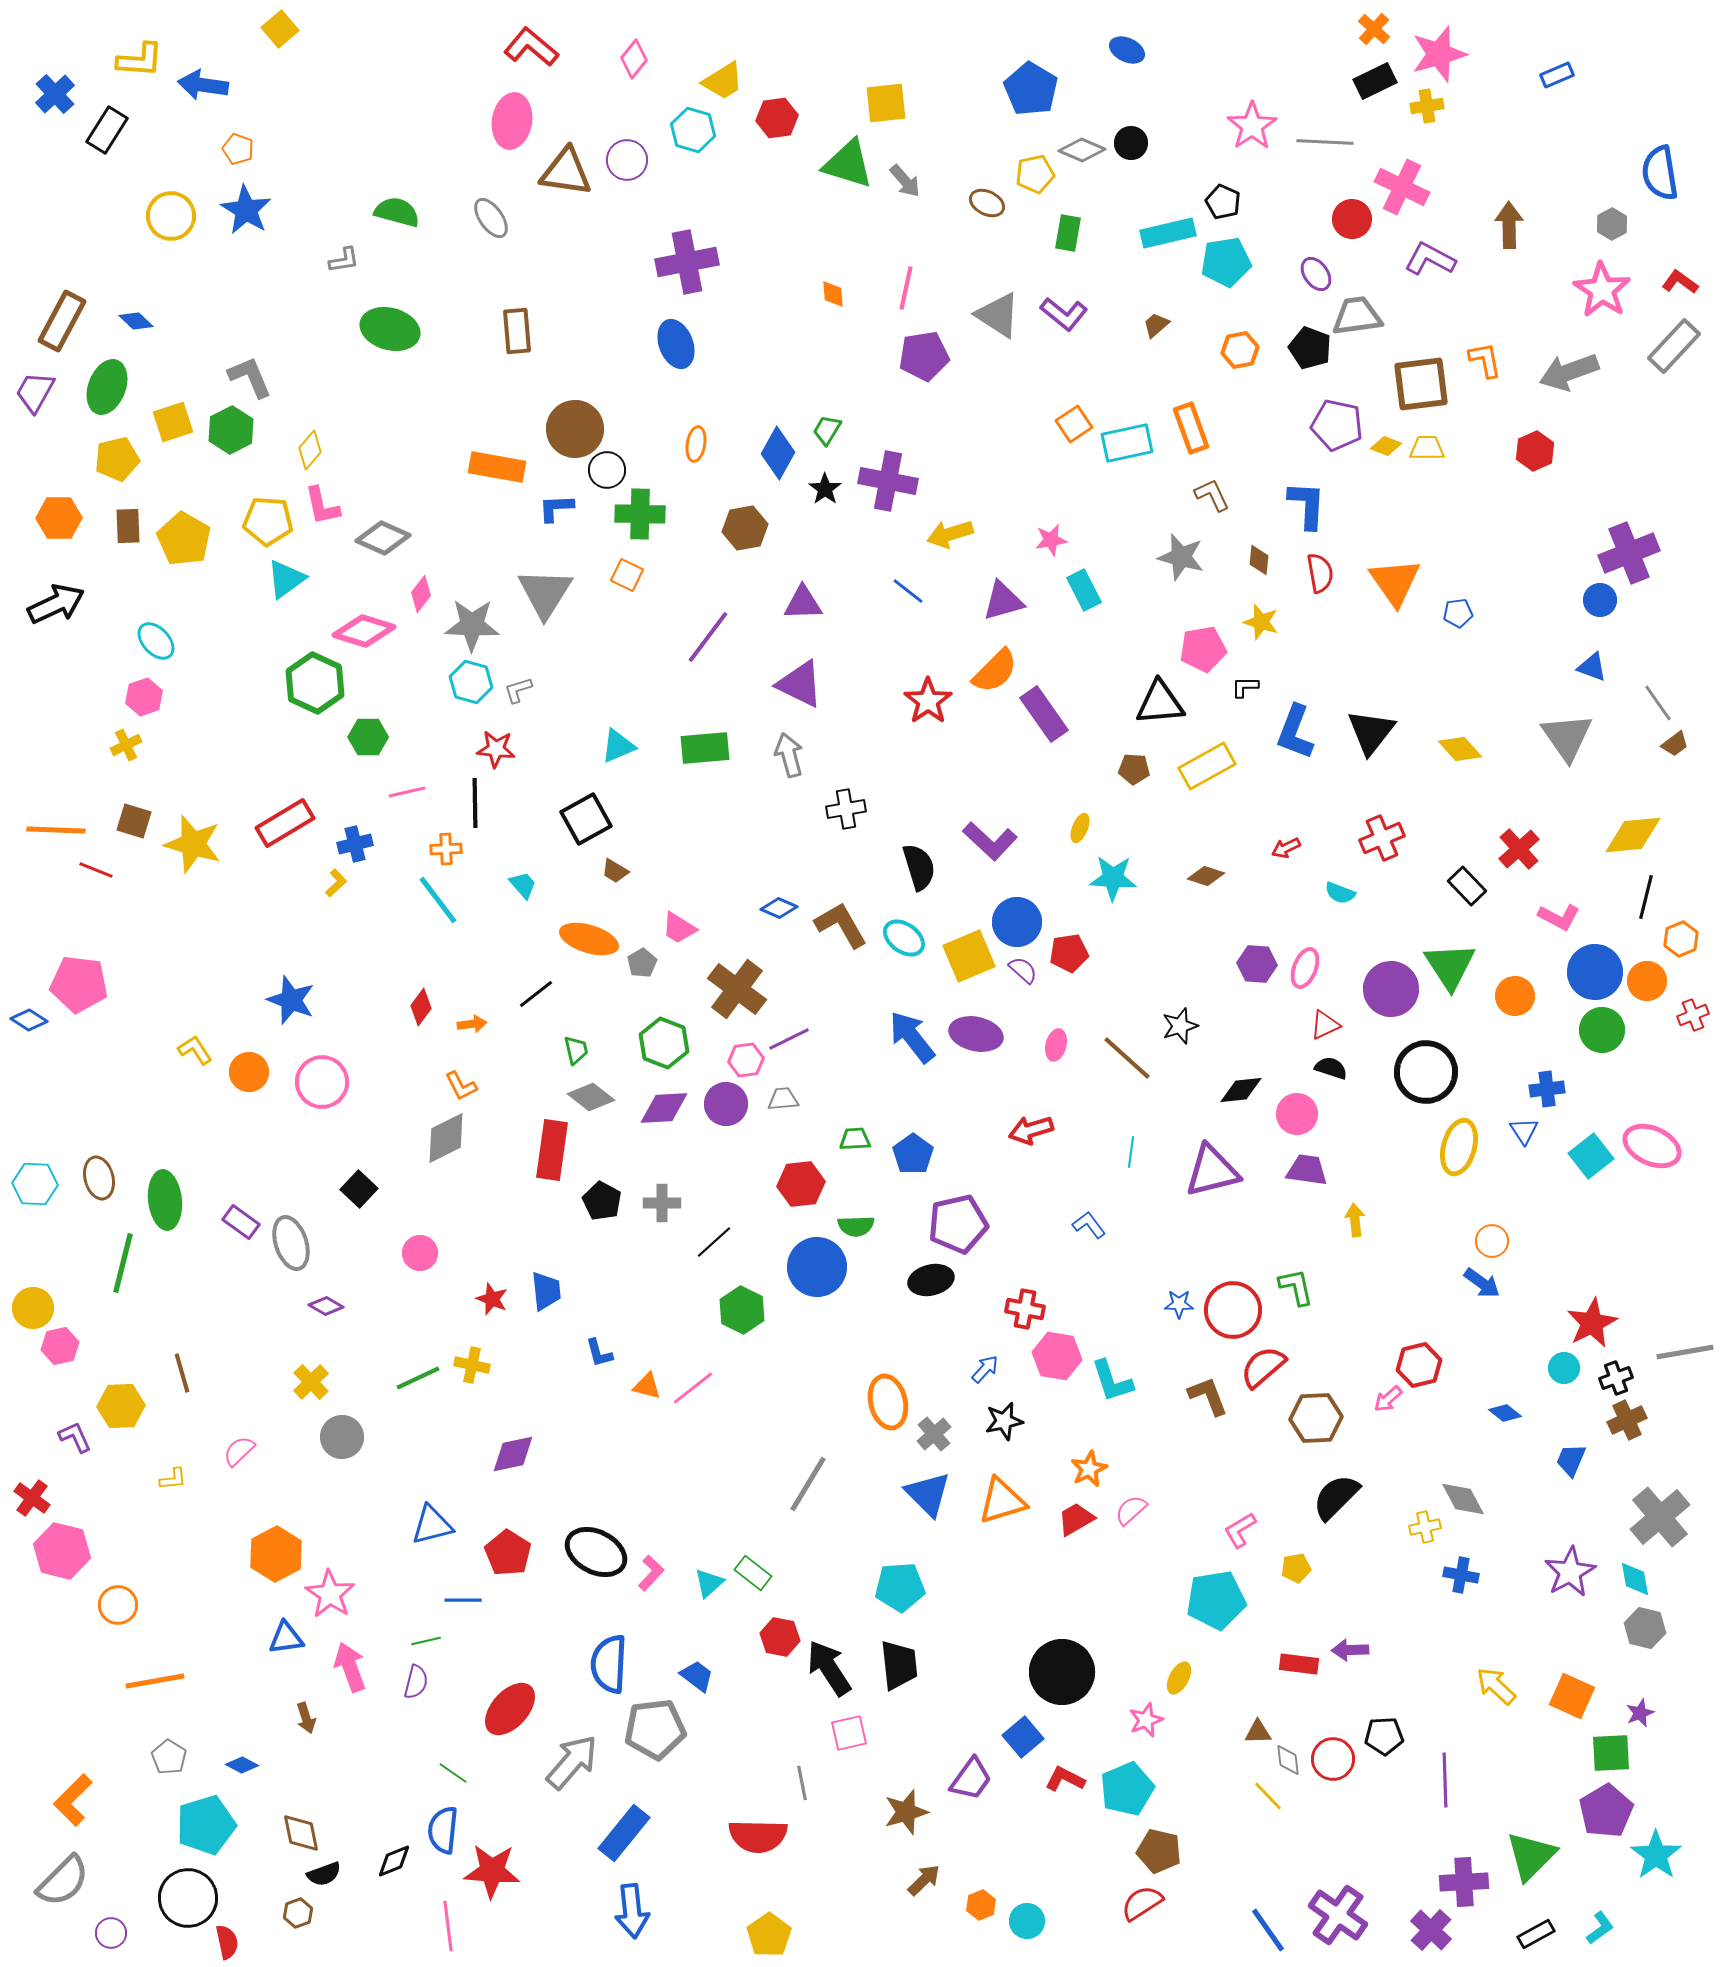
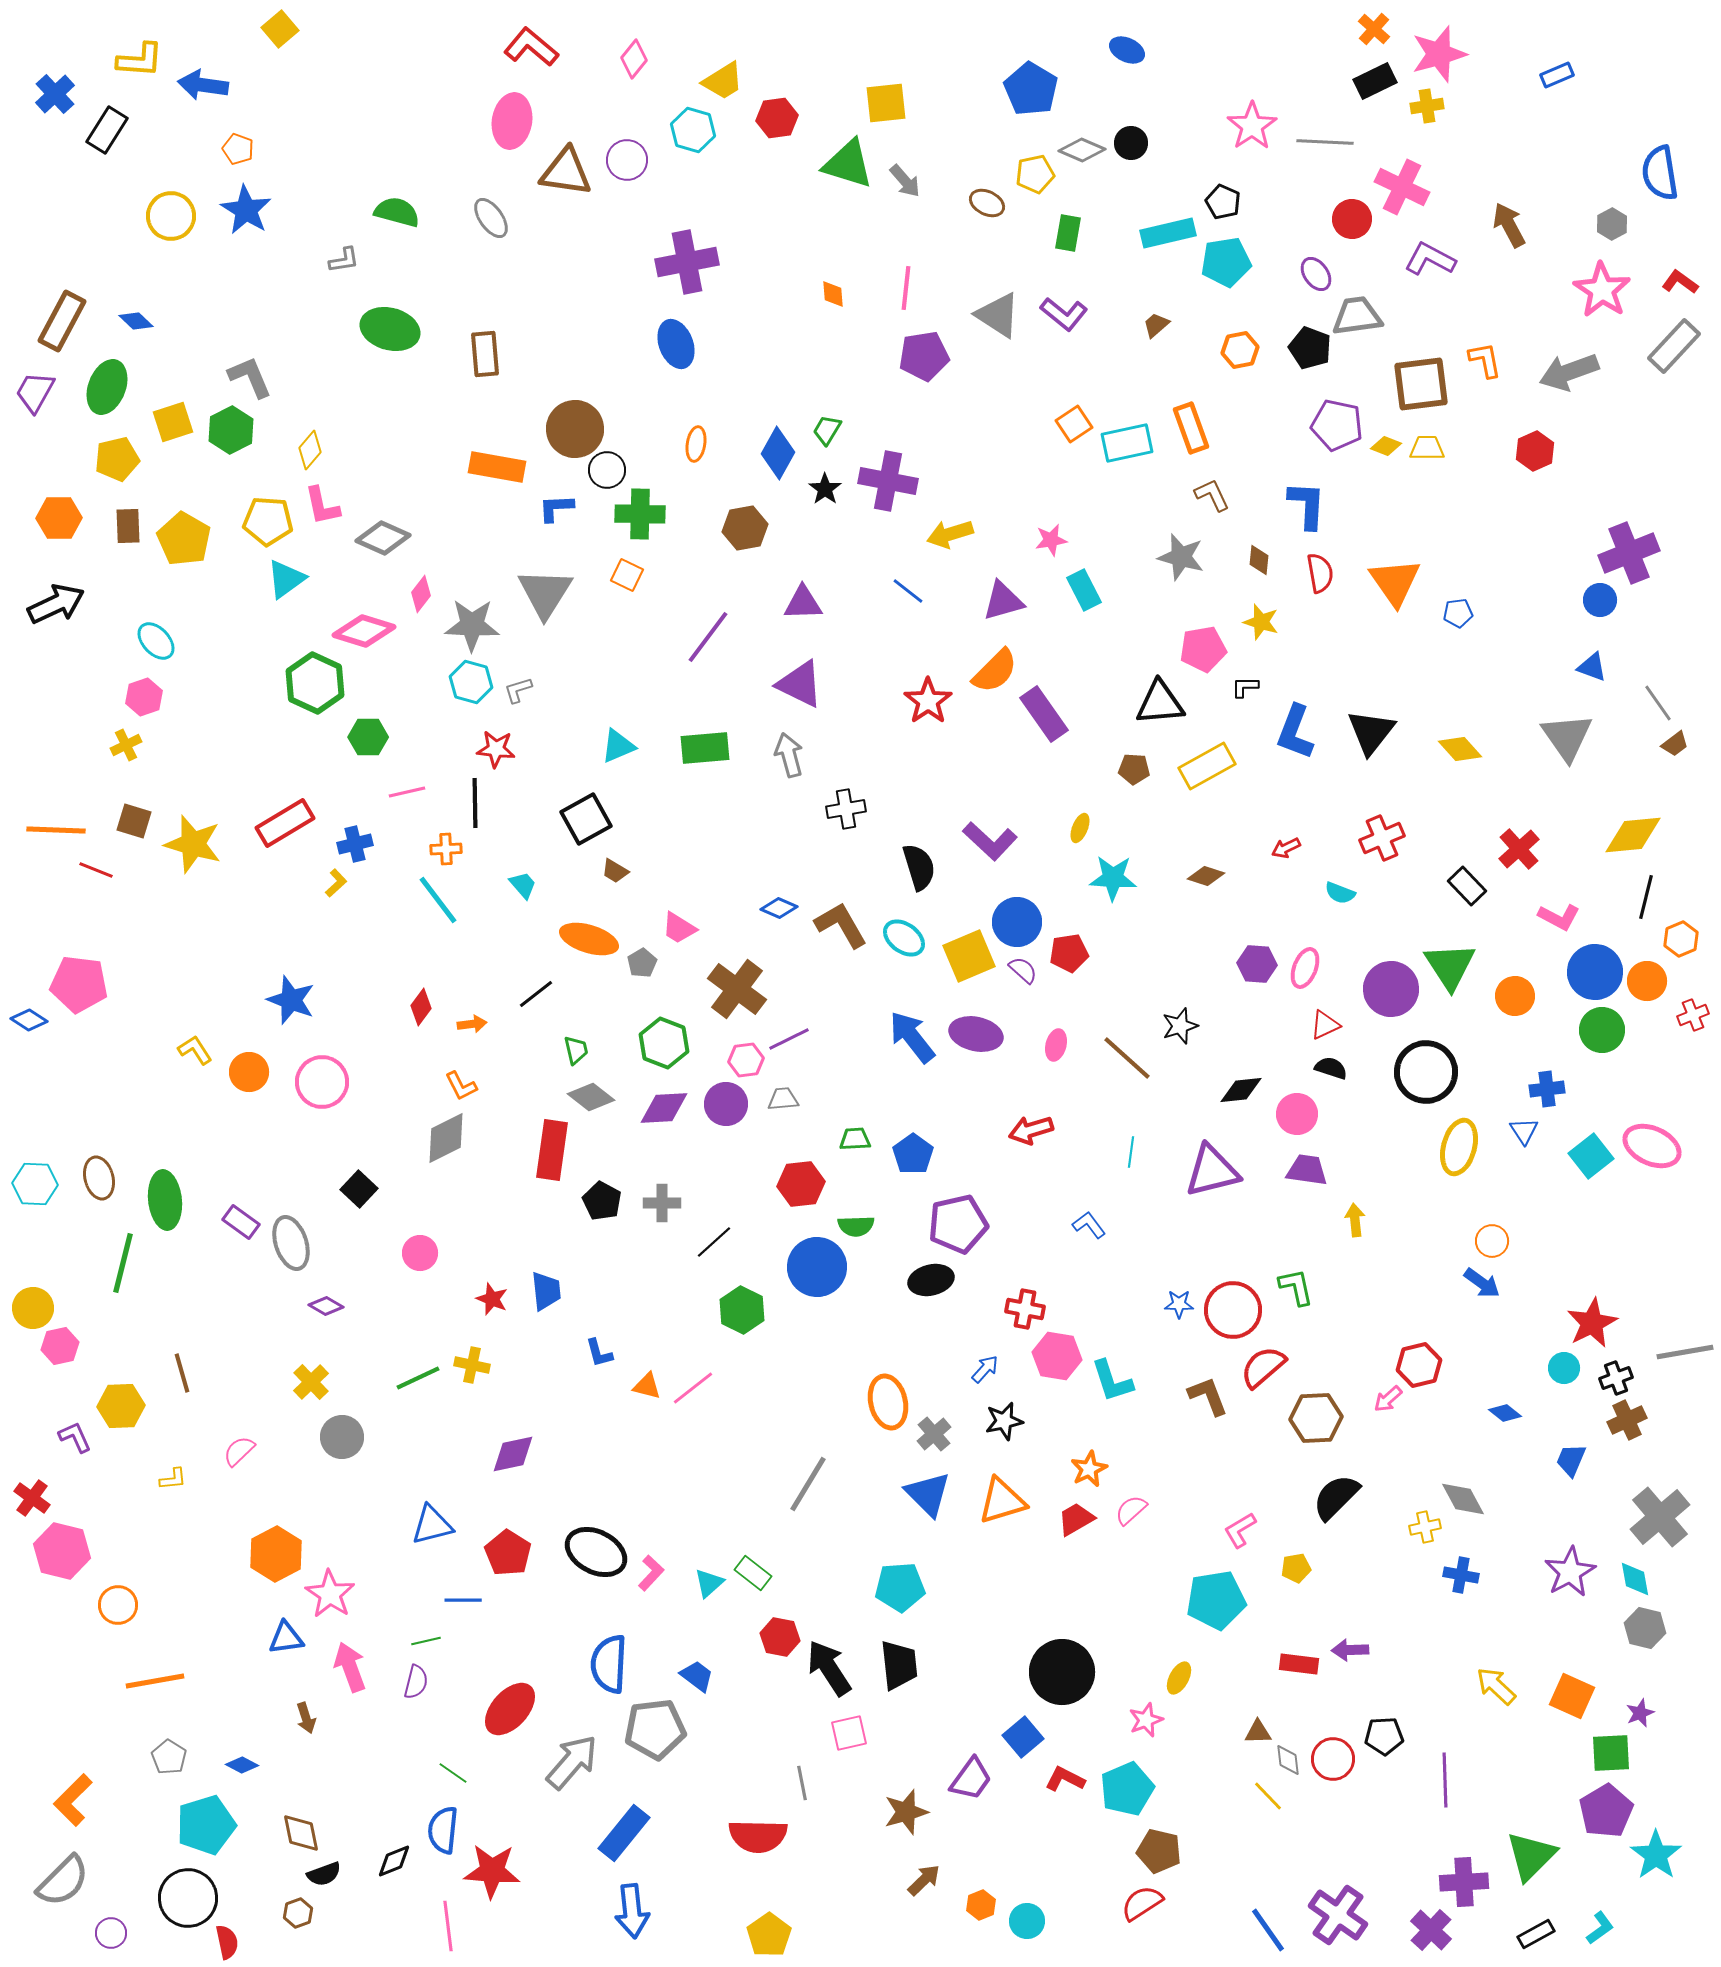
brown arrow at (1509, 225): rotated 27 degrees counterclockwise
pink line at (906, 288): rotated 6 degrees counterclockwise
brown rectangle at (517, 331): moved 32 px left, 23 px down
